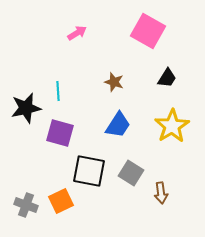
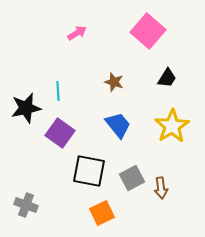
pink square: rotated 12 degrees clockwise
blue trapezoid: rotated 72 degrees counterclockwise
purple square: rotated 20 degrees clockwise
gray square: moved 1 px right, 5 px down; rotated 30 degrees clockwise
brown arrow: moved 5 px up
orange square: moved 41 px right, 12 px down
